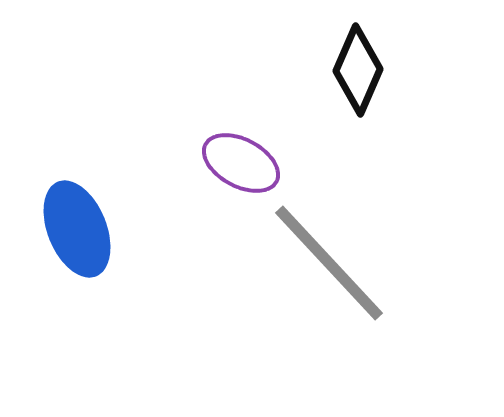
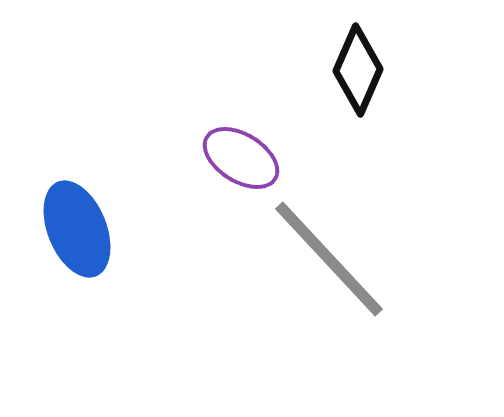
purple ellipse: moved 5 px up; rotated 4 degrees clockwise
gray line: moved 4 px up
